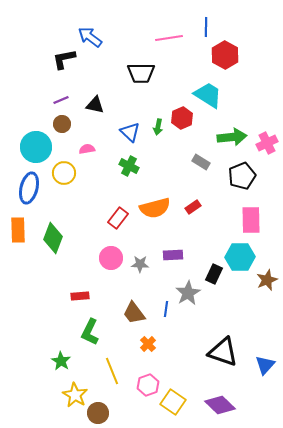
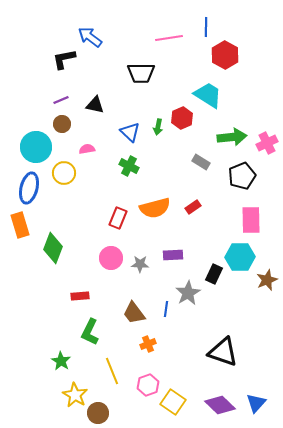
red rectangle at (118, 218): rotated 15 degrees counterclockwise
orange rectangle at (18, 230): moved 2 px right, 5 px up; rotated 15 degrees counterclockwise
green diamond at (53, 238): moved 10 px down
orange cross at (148, 344): rotated 21 degrees clockwise
blue triangle at (265, 365): moved 9 px left, 38 px down
